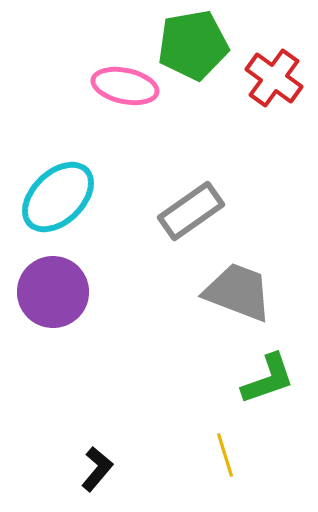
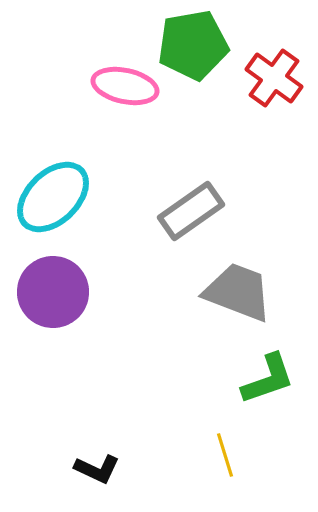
cyan ellipse: moved 5 px left
black L-shape: rotated 75 degrees clockwise
